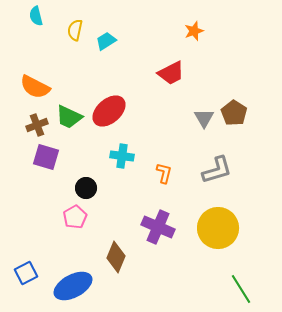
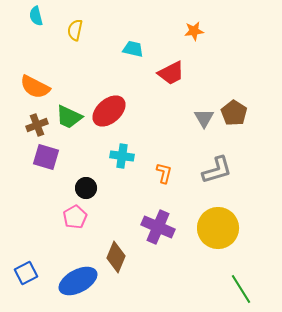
orange star: rotated 12 degrees clockwise
cyan trapezoid: moved 27 px right, 8 px down; rotated 45 degrees clockwise
blue ellipse: moved 5 px right, 5 px up
